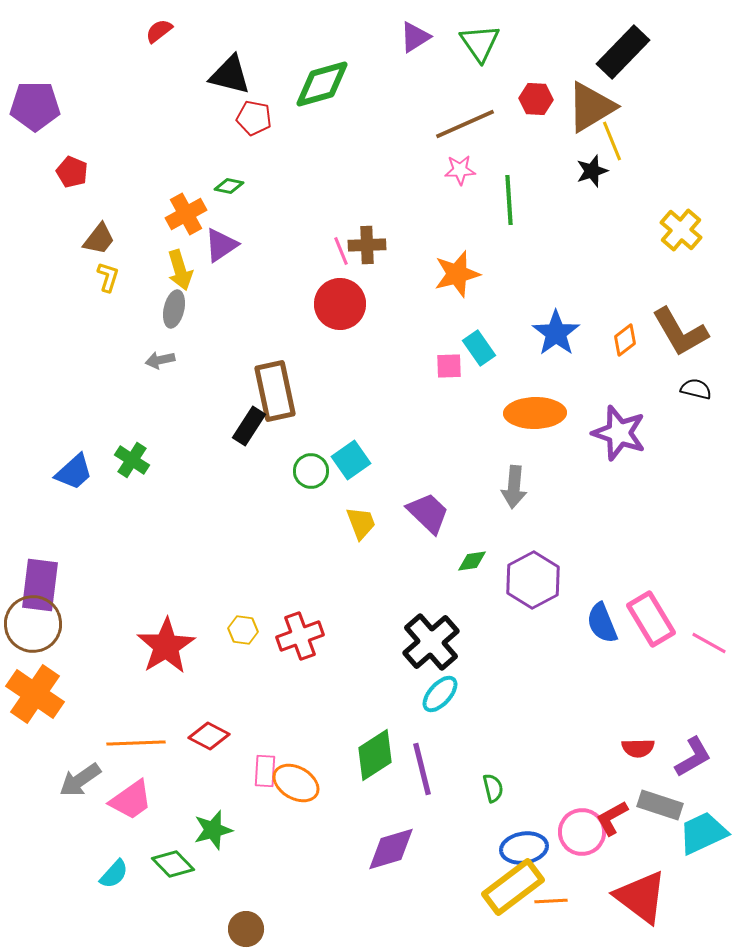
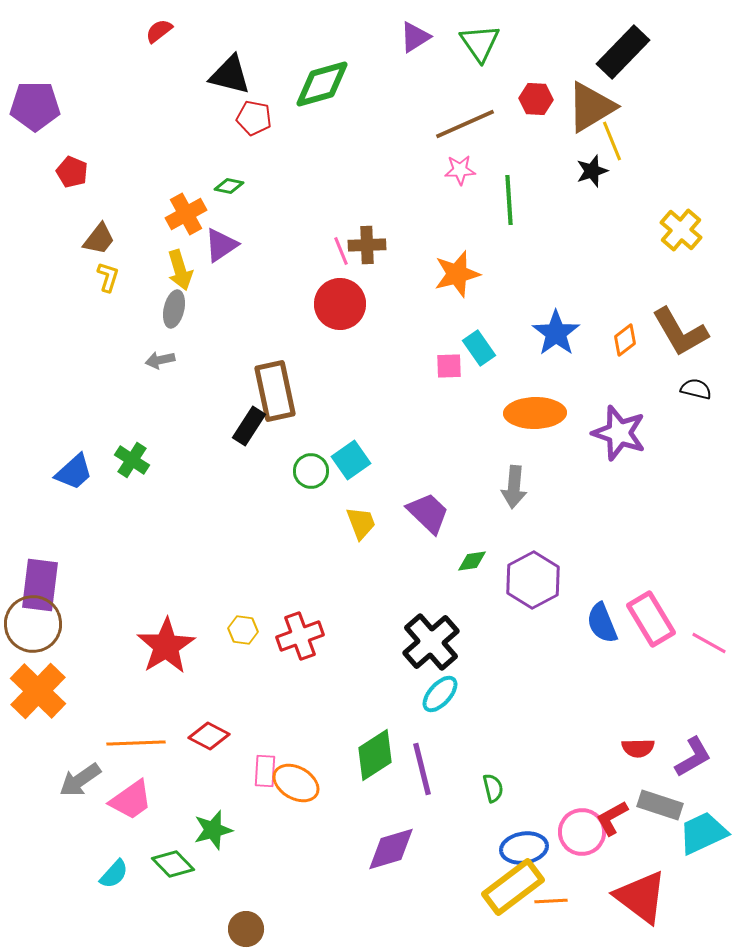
orange cross at (35, 694): moved 3 px right, 3 px up; rotated 10 degrees clockwise
